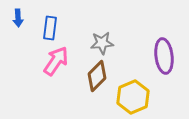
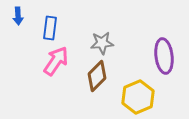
blue arrow: moved 2 px up
yellow hexagon: moved 5 px right
